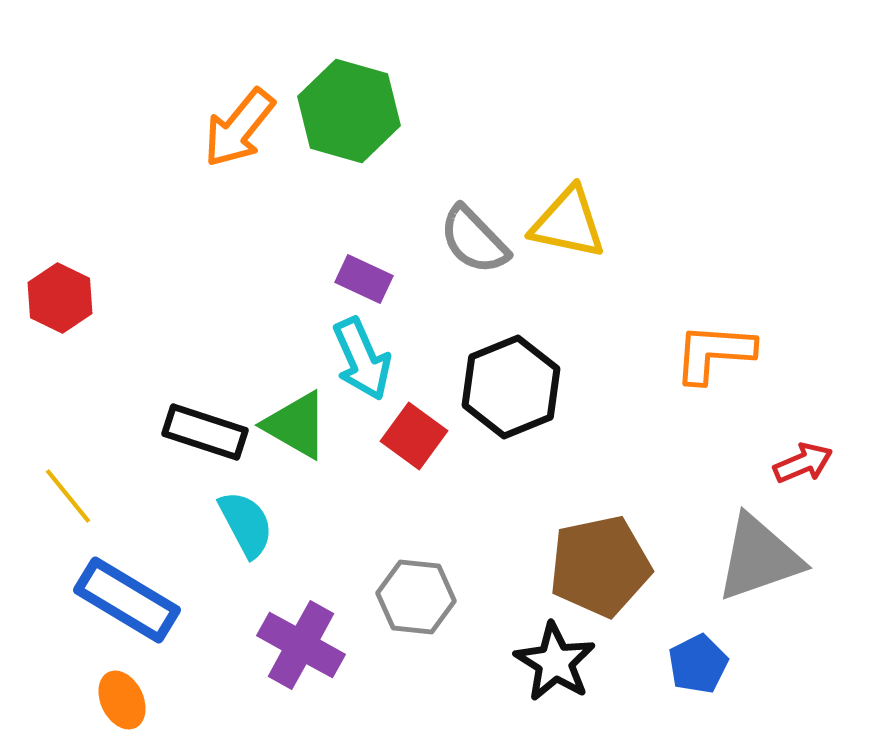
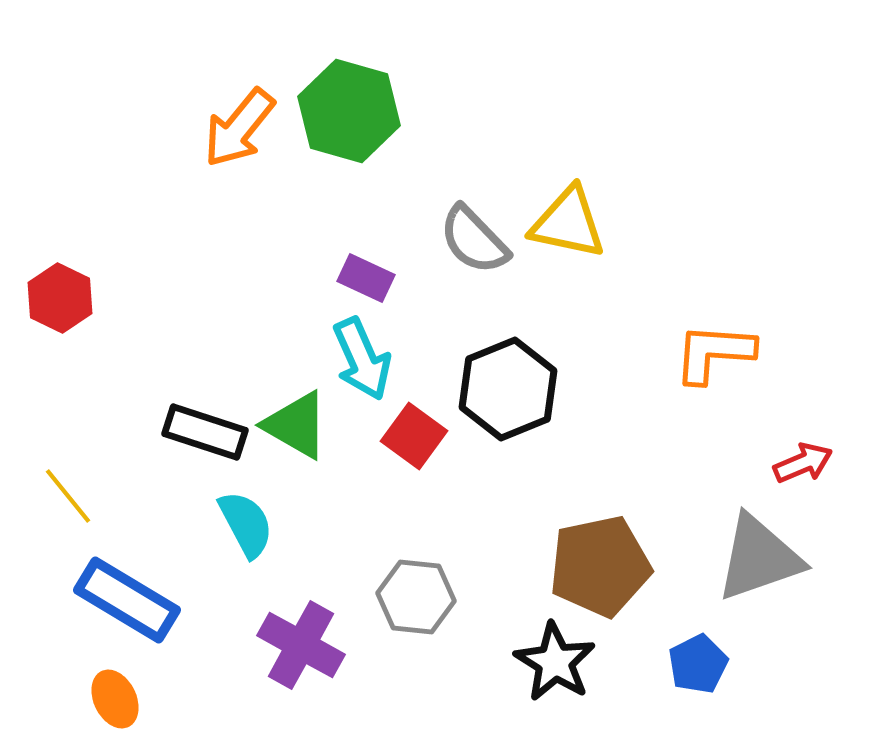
purple rectangle: moved 2 px right, 1 px up
black hexagon: moved 3 px left, 2 px down
orange ellipse: moved 7 px left, 1 px up
